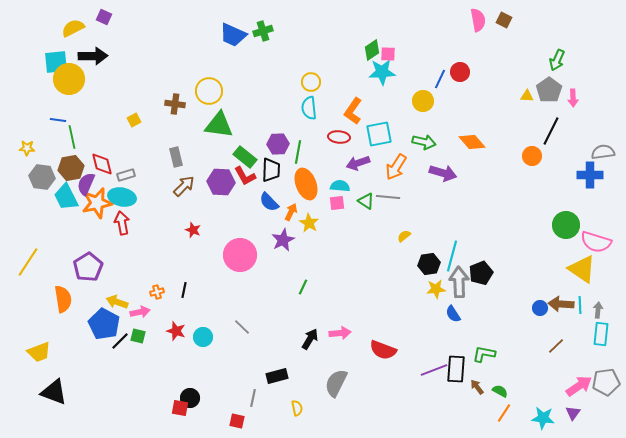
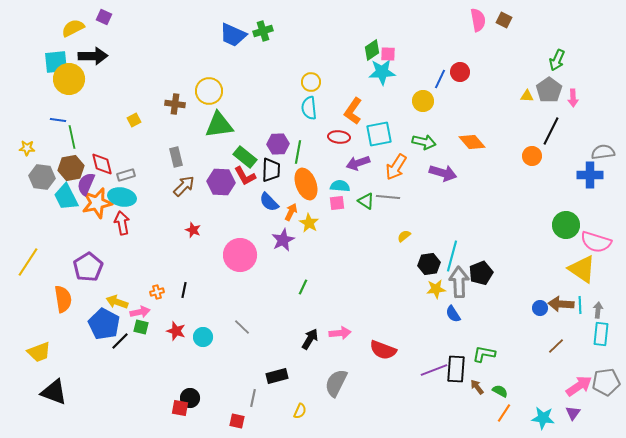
green triangle at (219, 125): rotated 16 degrees counterclockwise
green square at (138, 336): moved 3 px right, 9 px up
yellow semicircle at (297, 408): moved 3 px right, 3 px down; rotated 35 degrees clockwise
